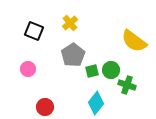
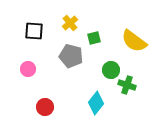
black square: rotated 18 degrees counterclockwise
gray pentagon: moved 2 px left, 1 px down; rotated 25 degrees counterclockwise
green square: moved 2 px right, 33 px up
